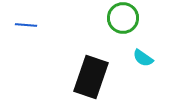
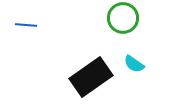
cyan semicircle: moved 9 px left, 6 px down
black rectangle: rotated 36 degrees clockwise
